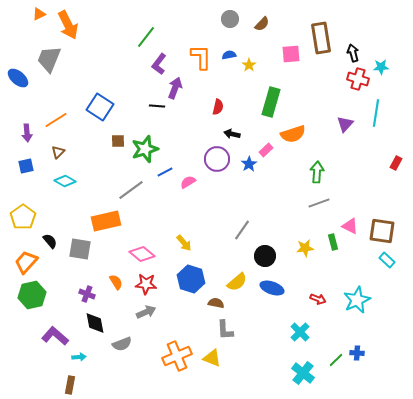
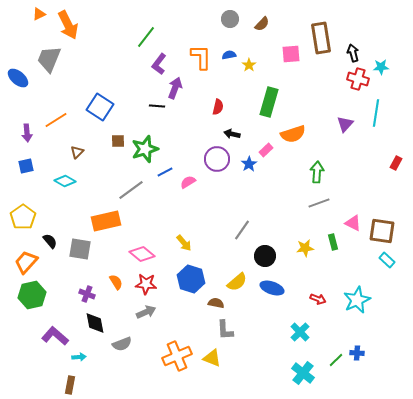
green rectangle at (271, 102): moved 2 px left
brown triangle at (58, 152): moved 19 px right
pink triangle at (350, 226): moved 3 px right, 3 px up
